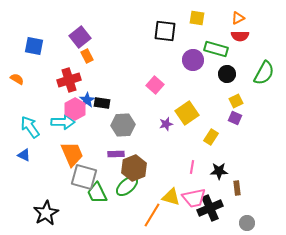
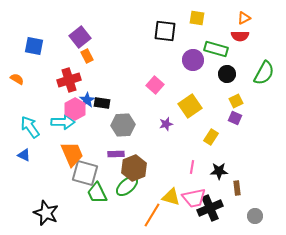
orange triangle at (238, 18): moved 6 px right
yellow square at (187, 113): moved 3 px right, 7 px up
gray square at (84, 177): moved 1 px right, 4 px up
black star at (46, 213): rotated 20 degrees counterclockwise
gray circle at (247, 223): moved 8 px right, 7 px up
